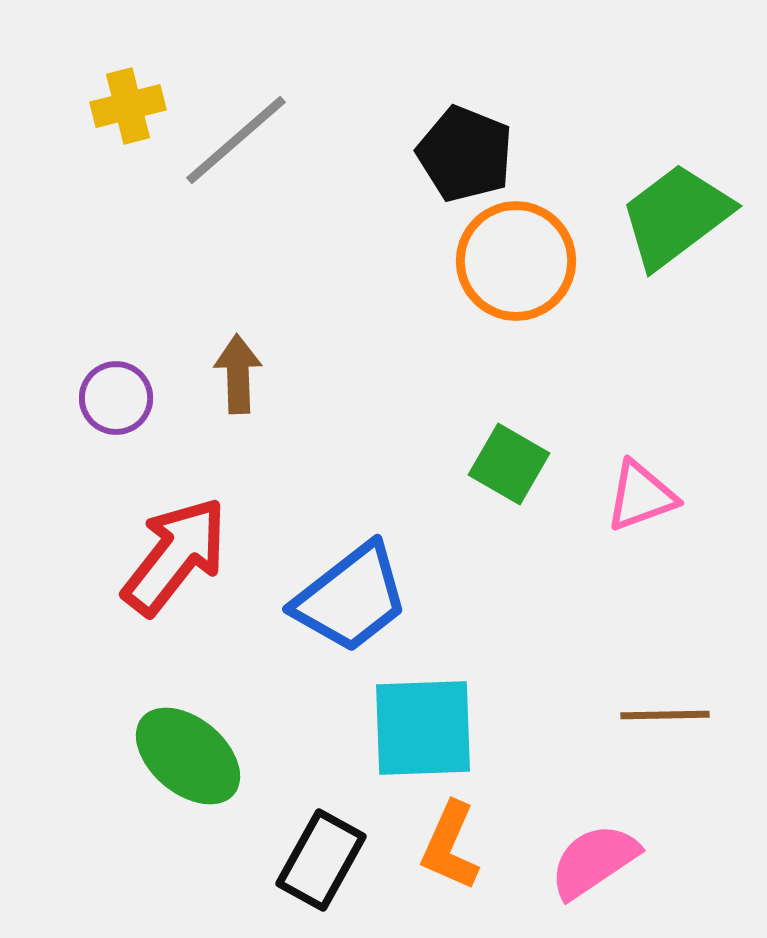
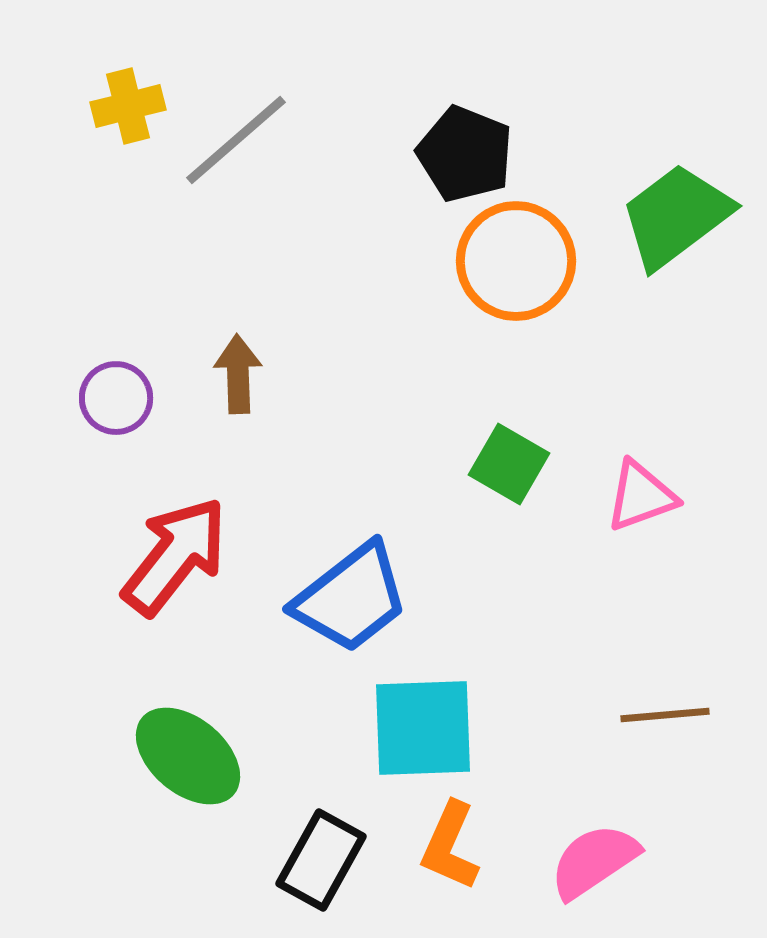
brown line: rotated 4 degrees counterclockwise
